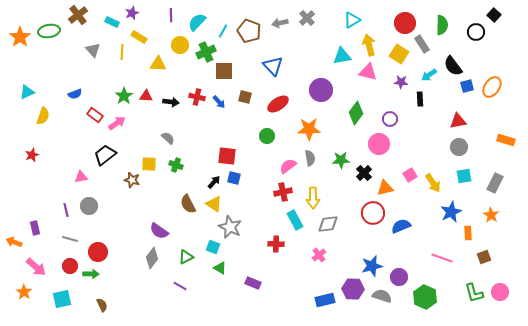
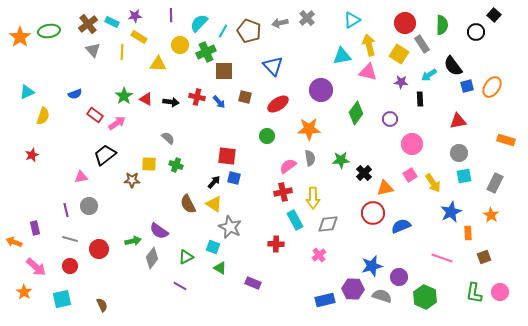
purple star at (132, 13): moved 3 px right, 3 px down; rotated 16 degrees clockwise
brown cross at (78, 15): moved 10 px right, 9 px down
cyan semicircle at (197, 22): moved 2 px right, 1 px down
red triangle at (146, 96): moved 3 px down; rotated 24 degrees clockwise
pink circle at (379, 144): moved 33 px right
gray circle at (459, 147): moved 6 px down
brown star at (132, 180): rotated 14 degrees counterclockwise
red circle at (98, 252): moved 1 px right, 3 px up
green arrow at (91, 274): moved 42 px right, 33 px up; rotated 14 degrees counterclockwise
green L-shape at (474, 293): rotated 25 degrees clockwise
